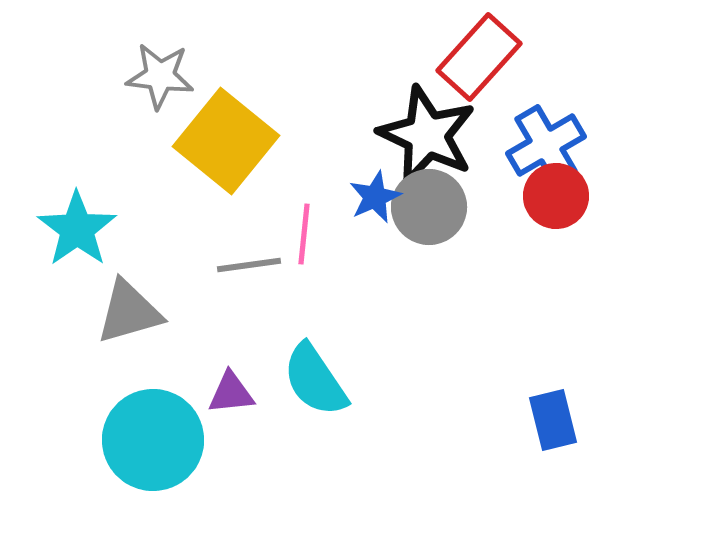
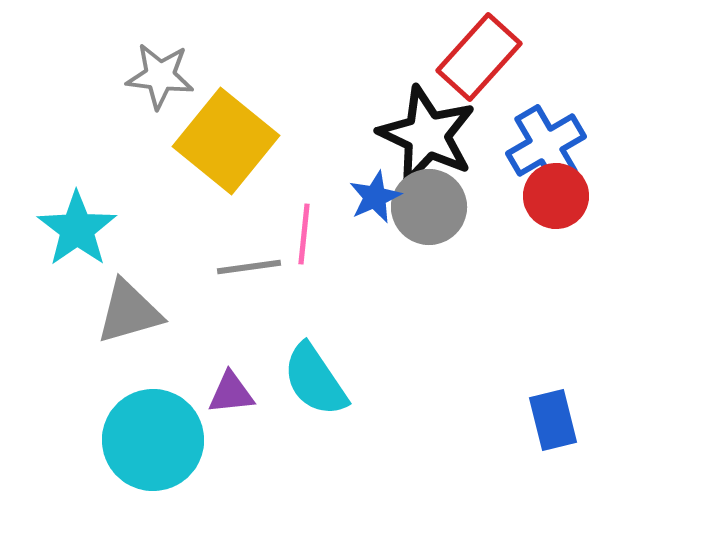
gray line: moved 2 px down
